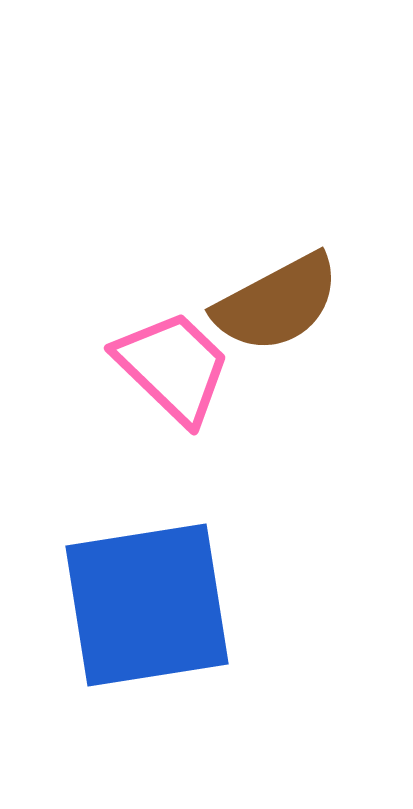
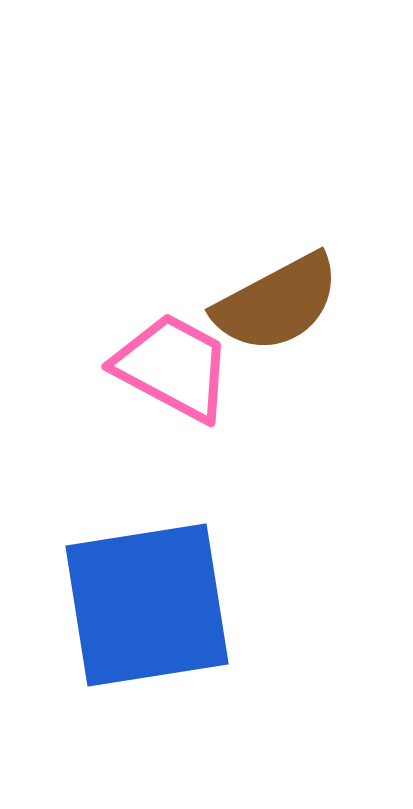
pink trapezoid: rotated 16 degrees counterclockwise
